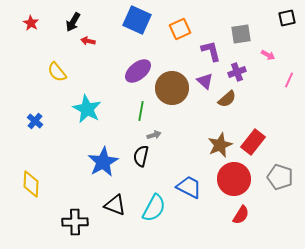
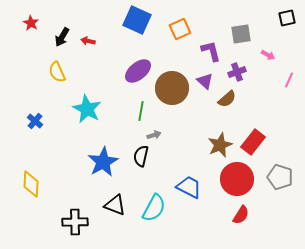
black arrow: moved 11 px left, 15 px down
yellow semicircle: rotated 15 degrees clockwise
red circle: moved 3 px right
